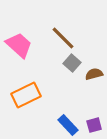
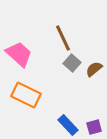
brown line: rotated 20 degrees clockwise
pink trapezoid: moved 9 px down
brown semicircle: moved 5 px up; rotated 24 degrees counterclockwise
orange rectangle: rotated 52 degrees clockwise
purple square: moved 2 px down
